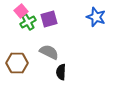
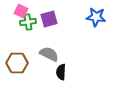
pink square: rotated 24 degrees counterclockwise
blue star: rotated 12 degrees counterclockwise
green cross: rotated 21 degrees clockwise
gray semicircle: moved 2 px down
